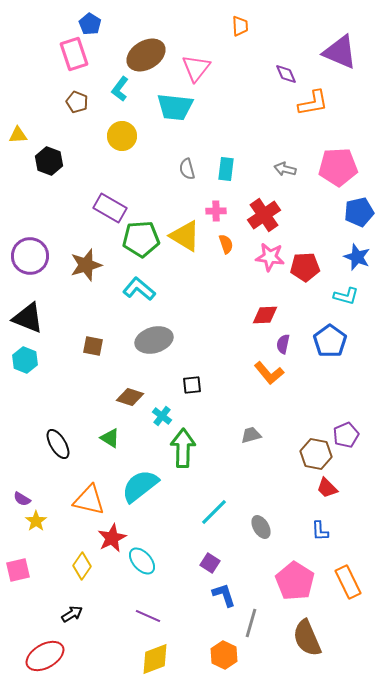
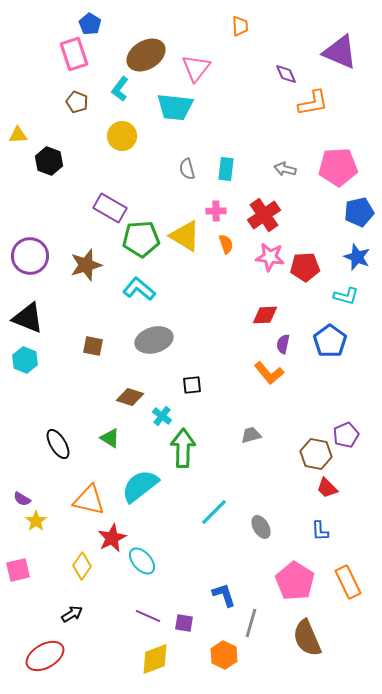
purple square at (210, 563): moved 26 px left, 60 px down; rotated 24 degrees counterclockwise
